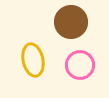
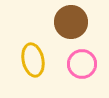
pink circle: moved 2 px right, 1 px up
